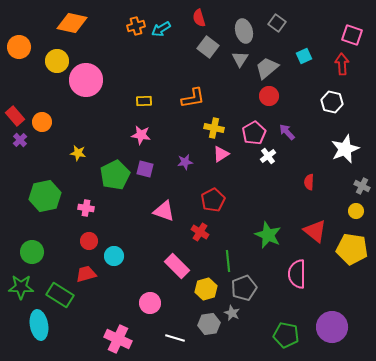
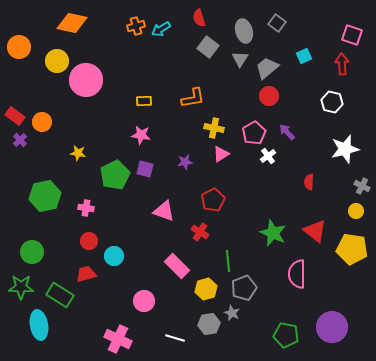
red rectangle at (15, 116): rotated 12 degrees counterclockwise
white star at (345, 149): rotated 8 degrees clockwise
green star at (268, 235): moved 5 px right, 2 px up
pink circle at (150, 303): moved 6 px left, 2 px up
